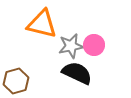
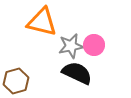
orange triangle: moved 2 px up
